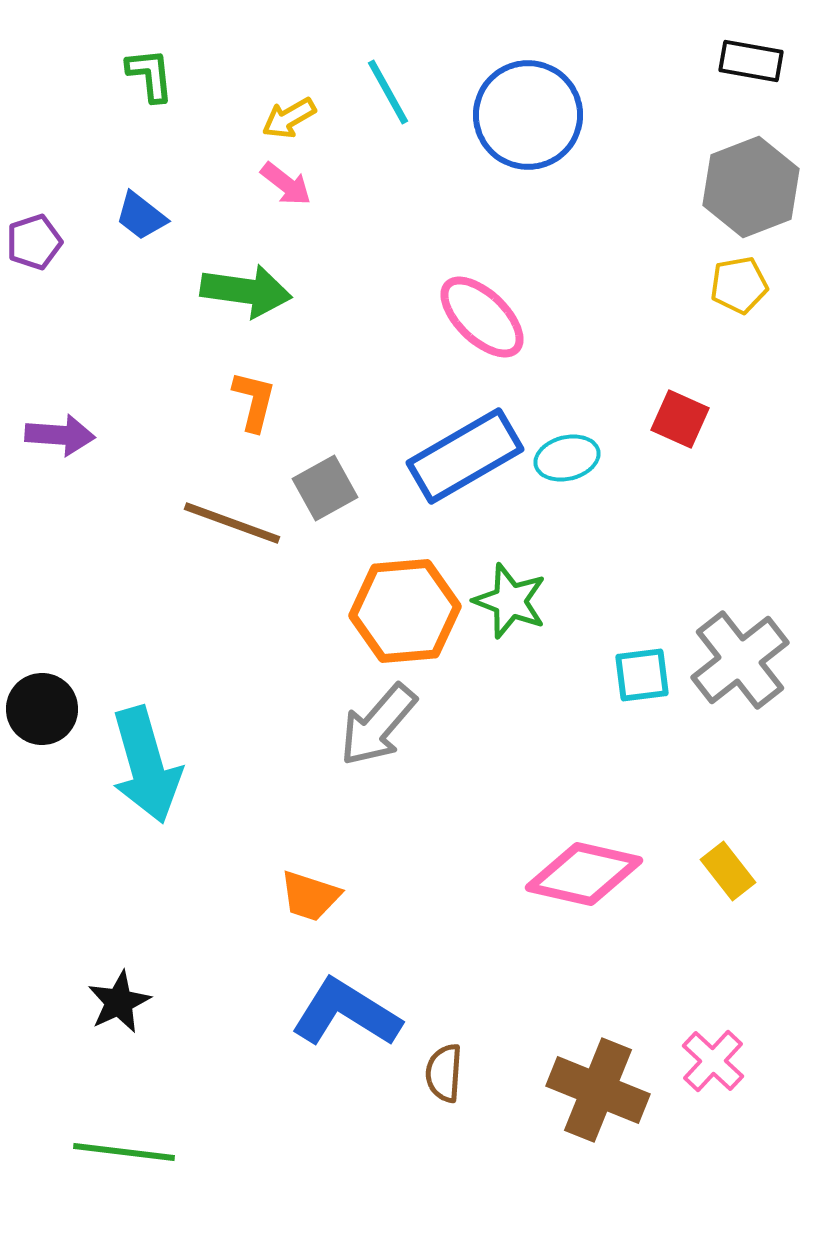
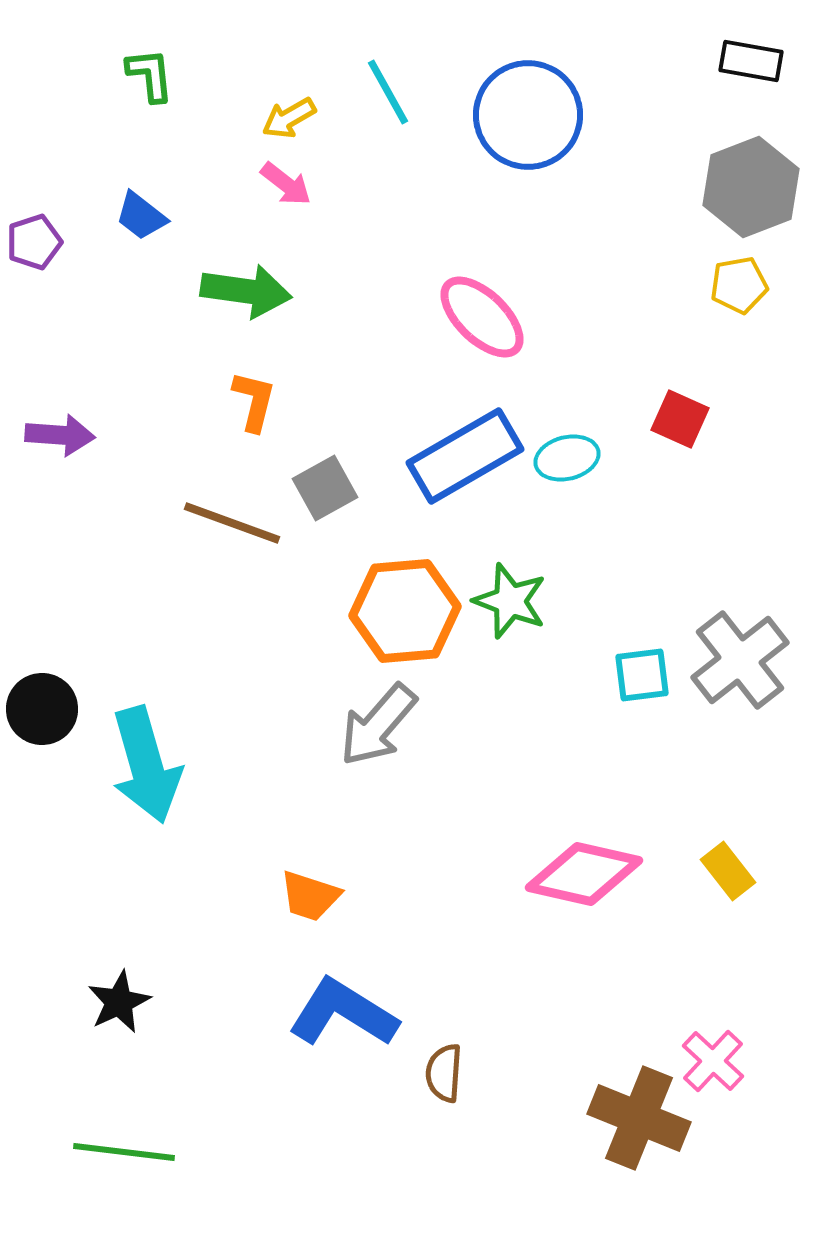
blue L-shape: moved 3 px left
brown cross: moved 41 px right, 28 px down
